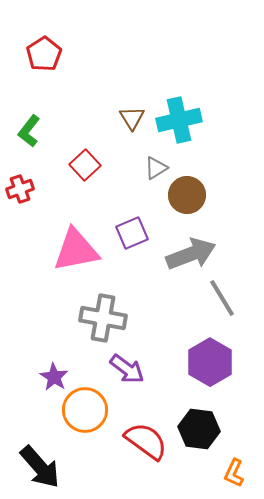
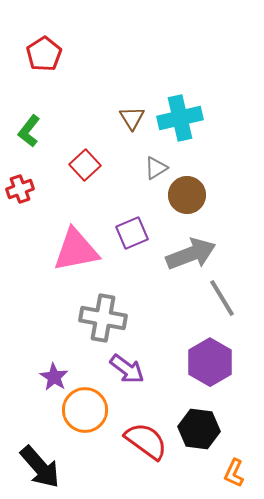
cyan cross: moved 1 px right, 2 px up
